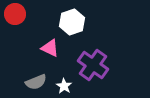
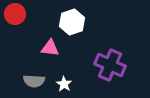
pink triangle: rotated 18 degrees counterclockwise
purple cross: moved 17 px right; rotated 12 degrees counterclockwise
gray semicircle: moved 2 px left, 1 px up; rotated 25 degrees clockwise
white star: moved 2 px up
